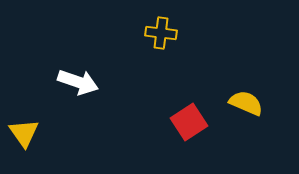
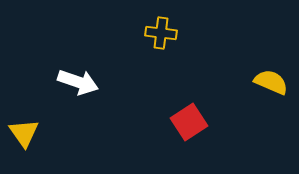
yellow semicircle: moved 25 px right, 21 px up
